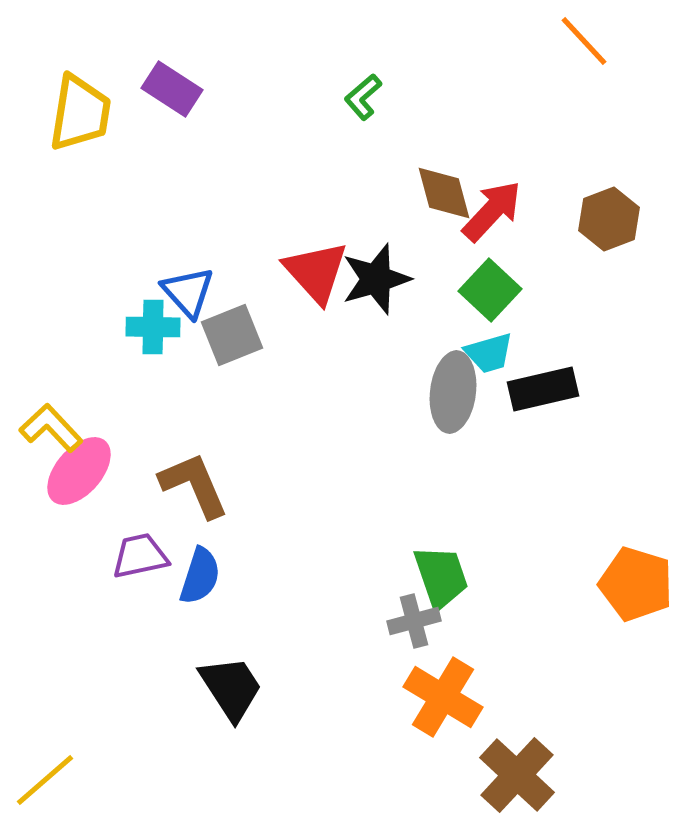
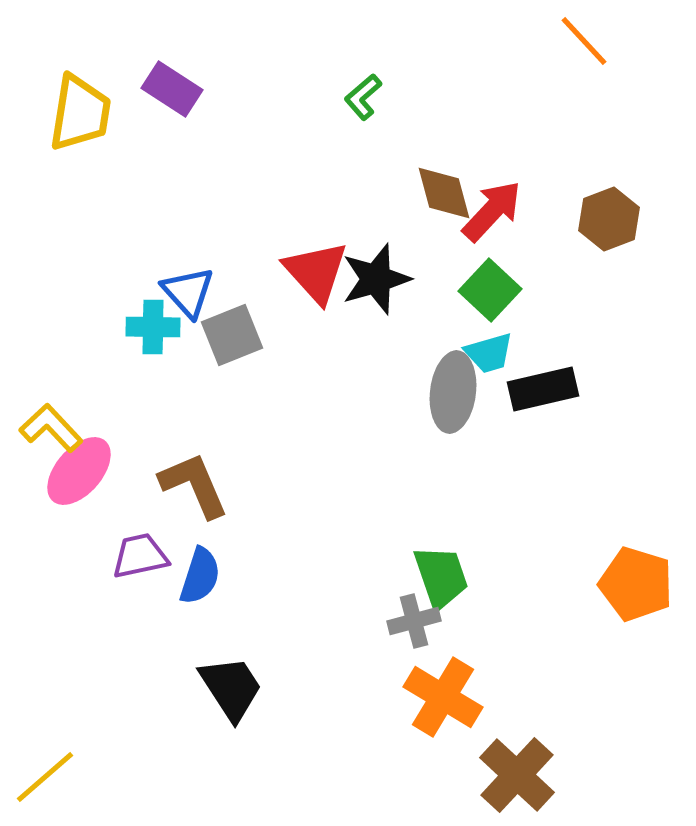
yellow line: moved 3 px up
